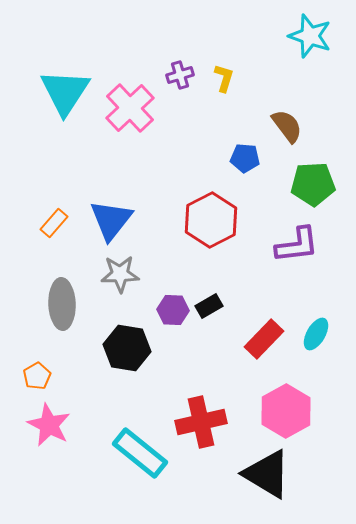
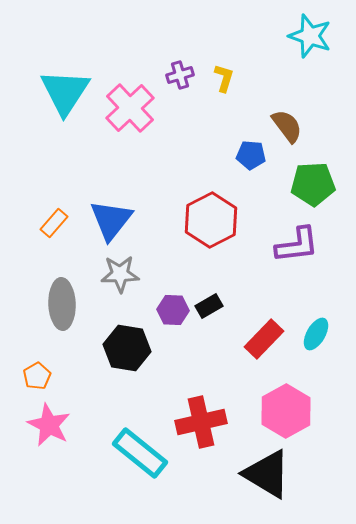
blue pentagon: moved 6 px right, 3 px up
